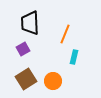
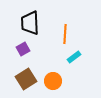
orange line: rotated 18 degrees counterclockwise
cyan rectangle: rotated 40 degrees clockwise
